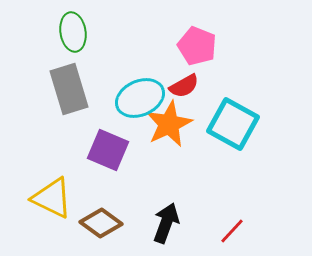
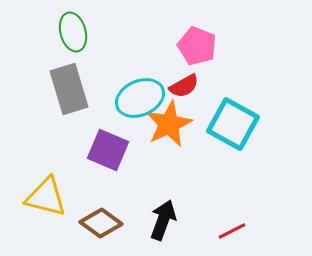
green ellipse: rotated 6 degrees counterclockwise
yellow triangle: moved 6 px left, 1 px up; rotated 12 degrees counterclockwise
black arrow: moved 3 px left, 3 px up
red line: rotated 20 degrees clockwise
